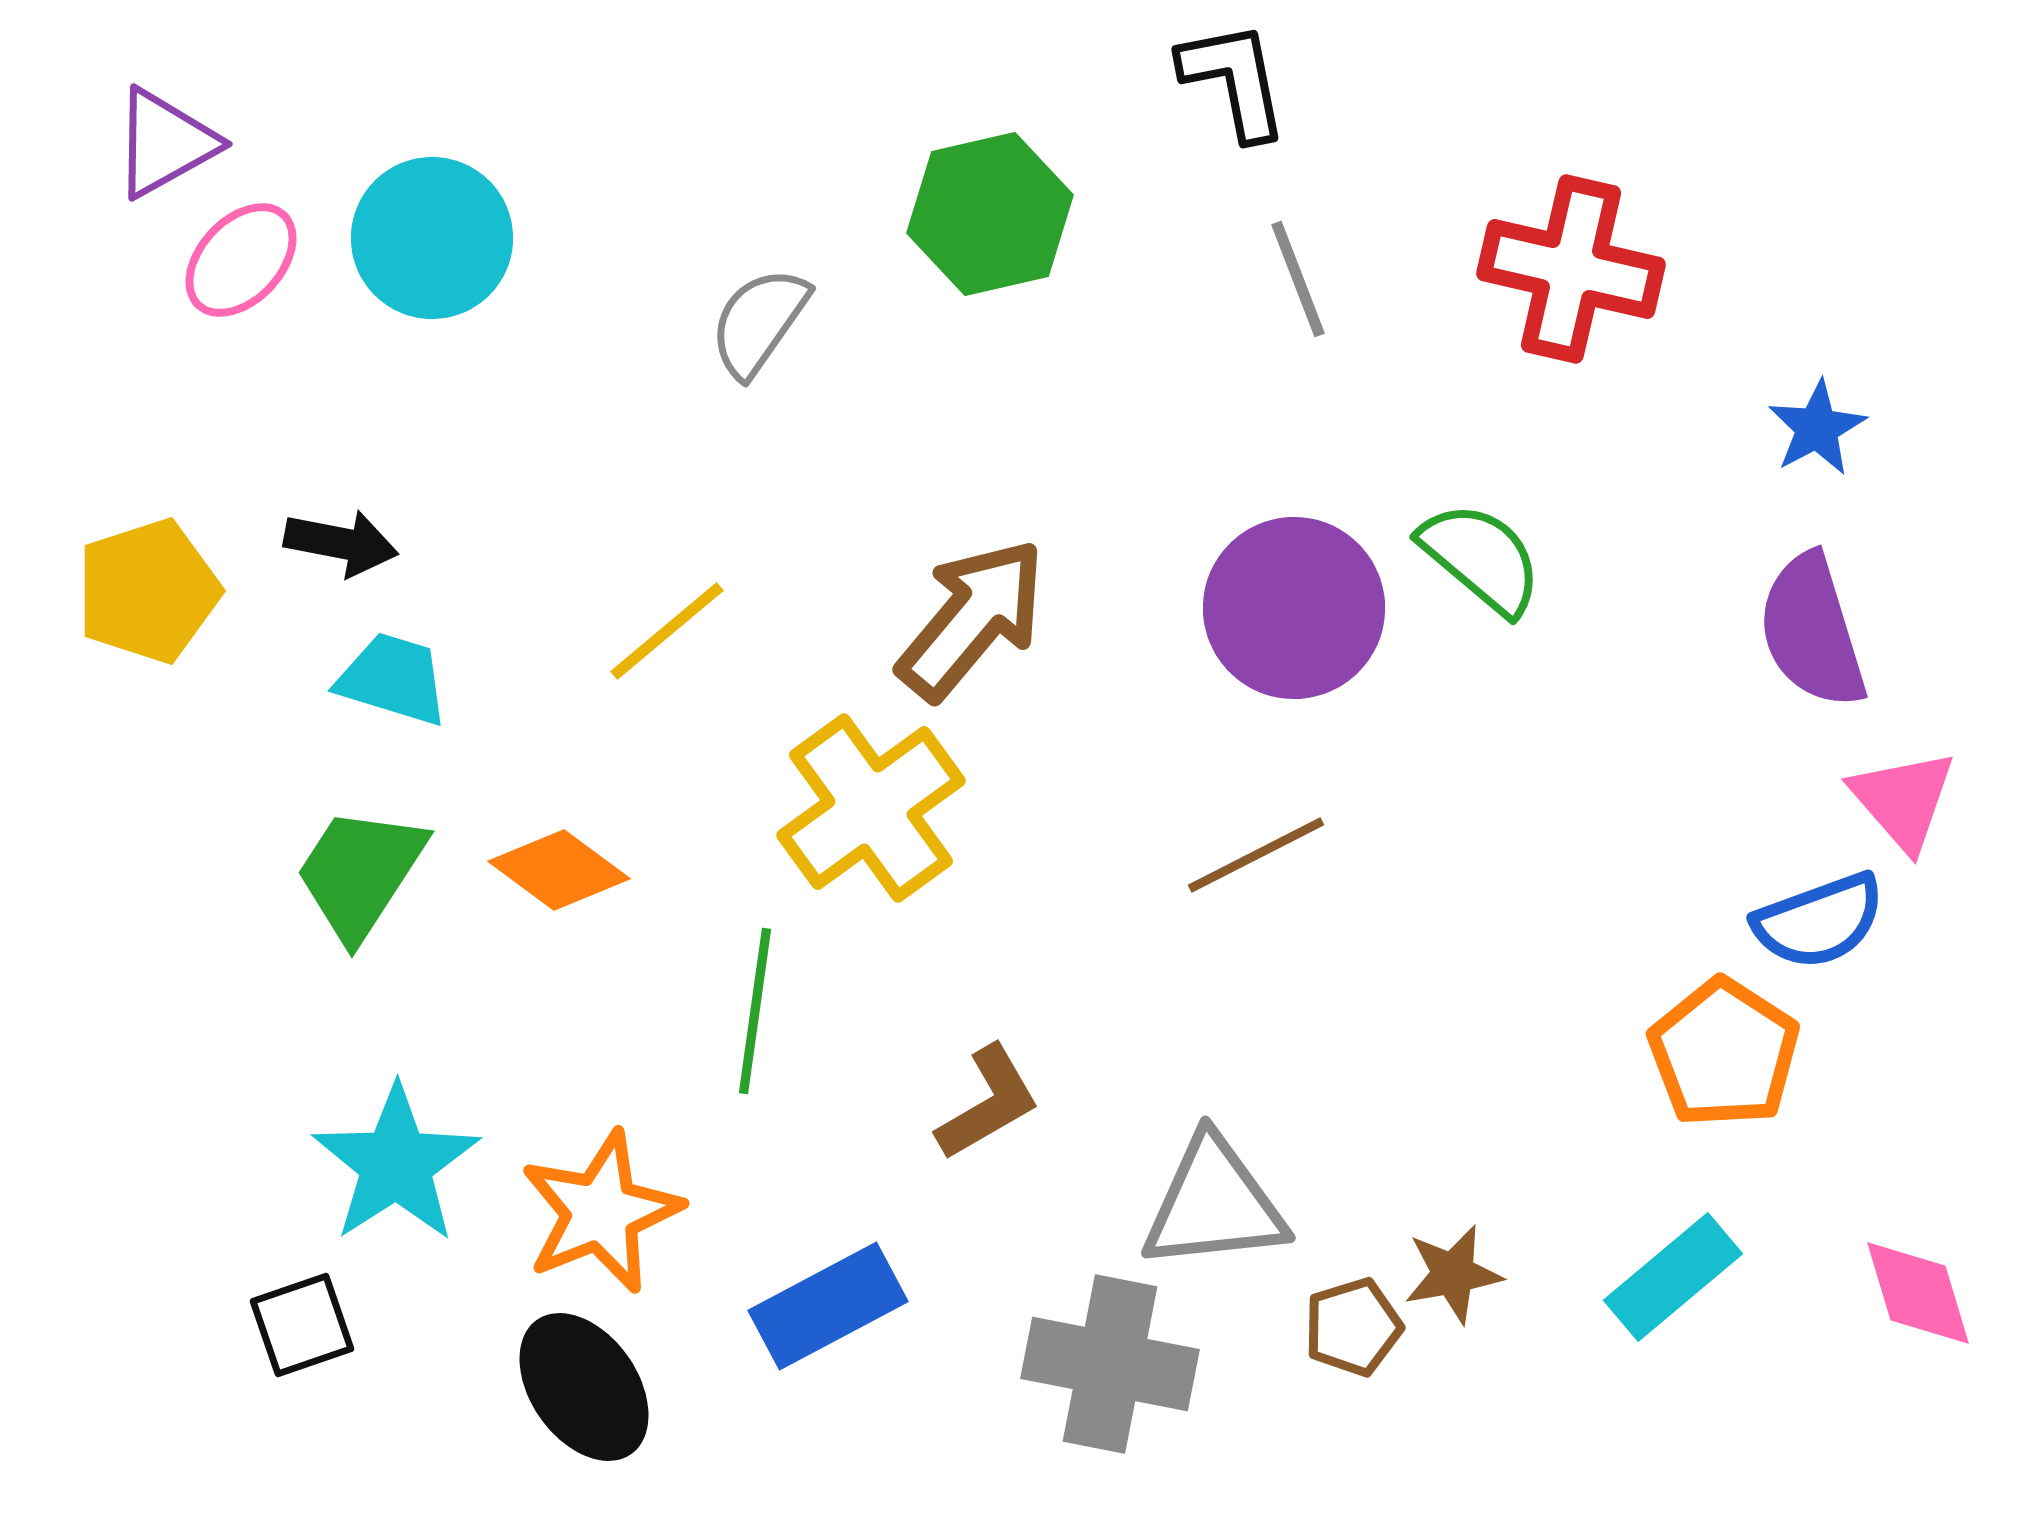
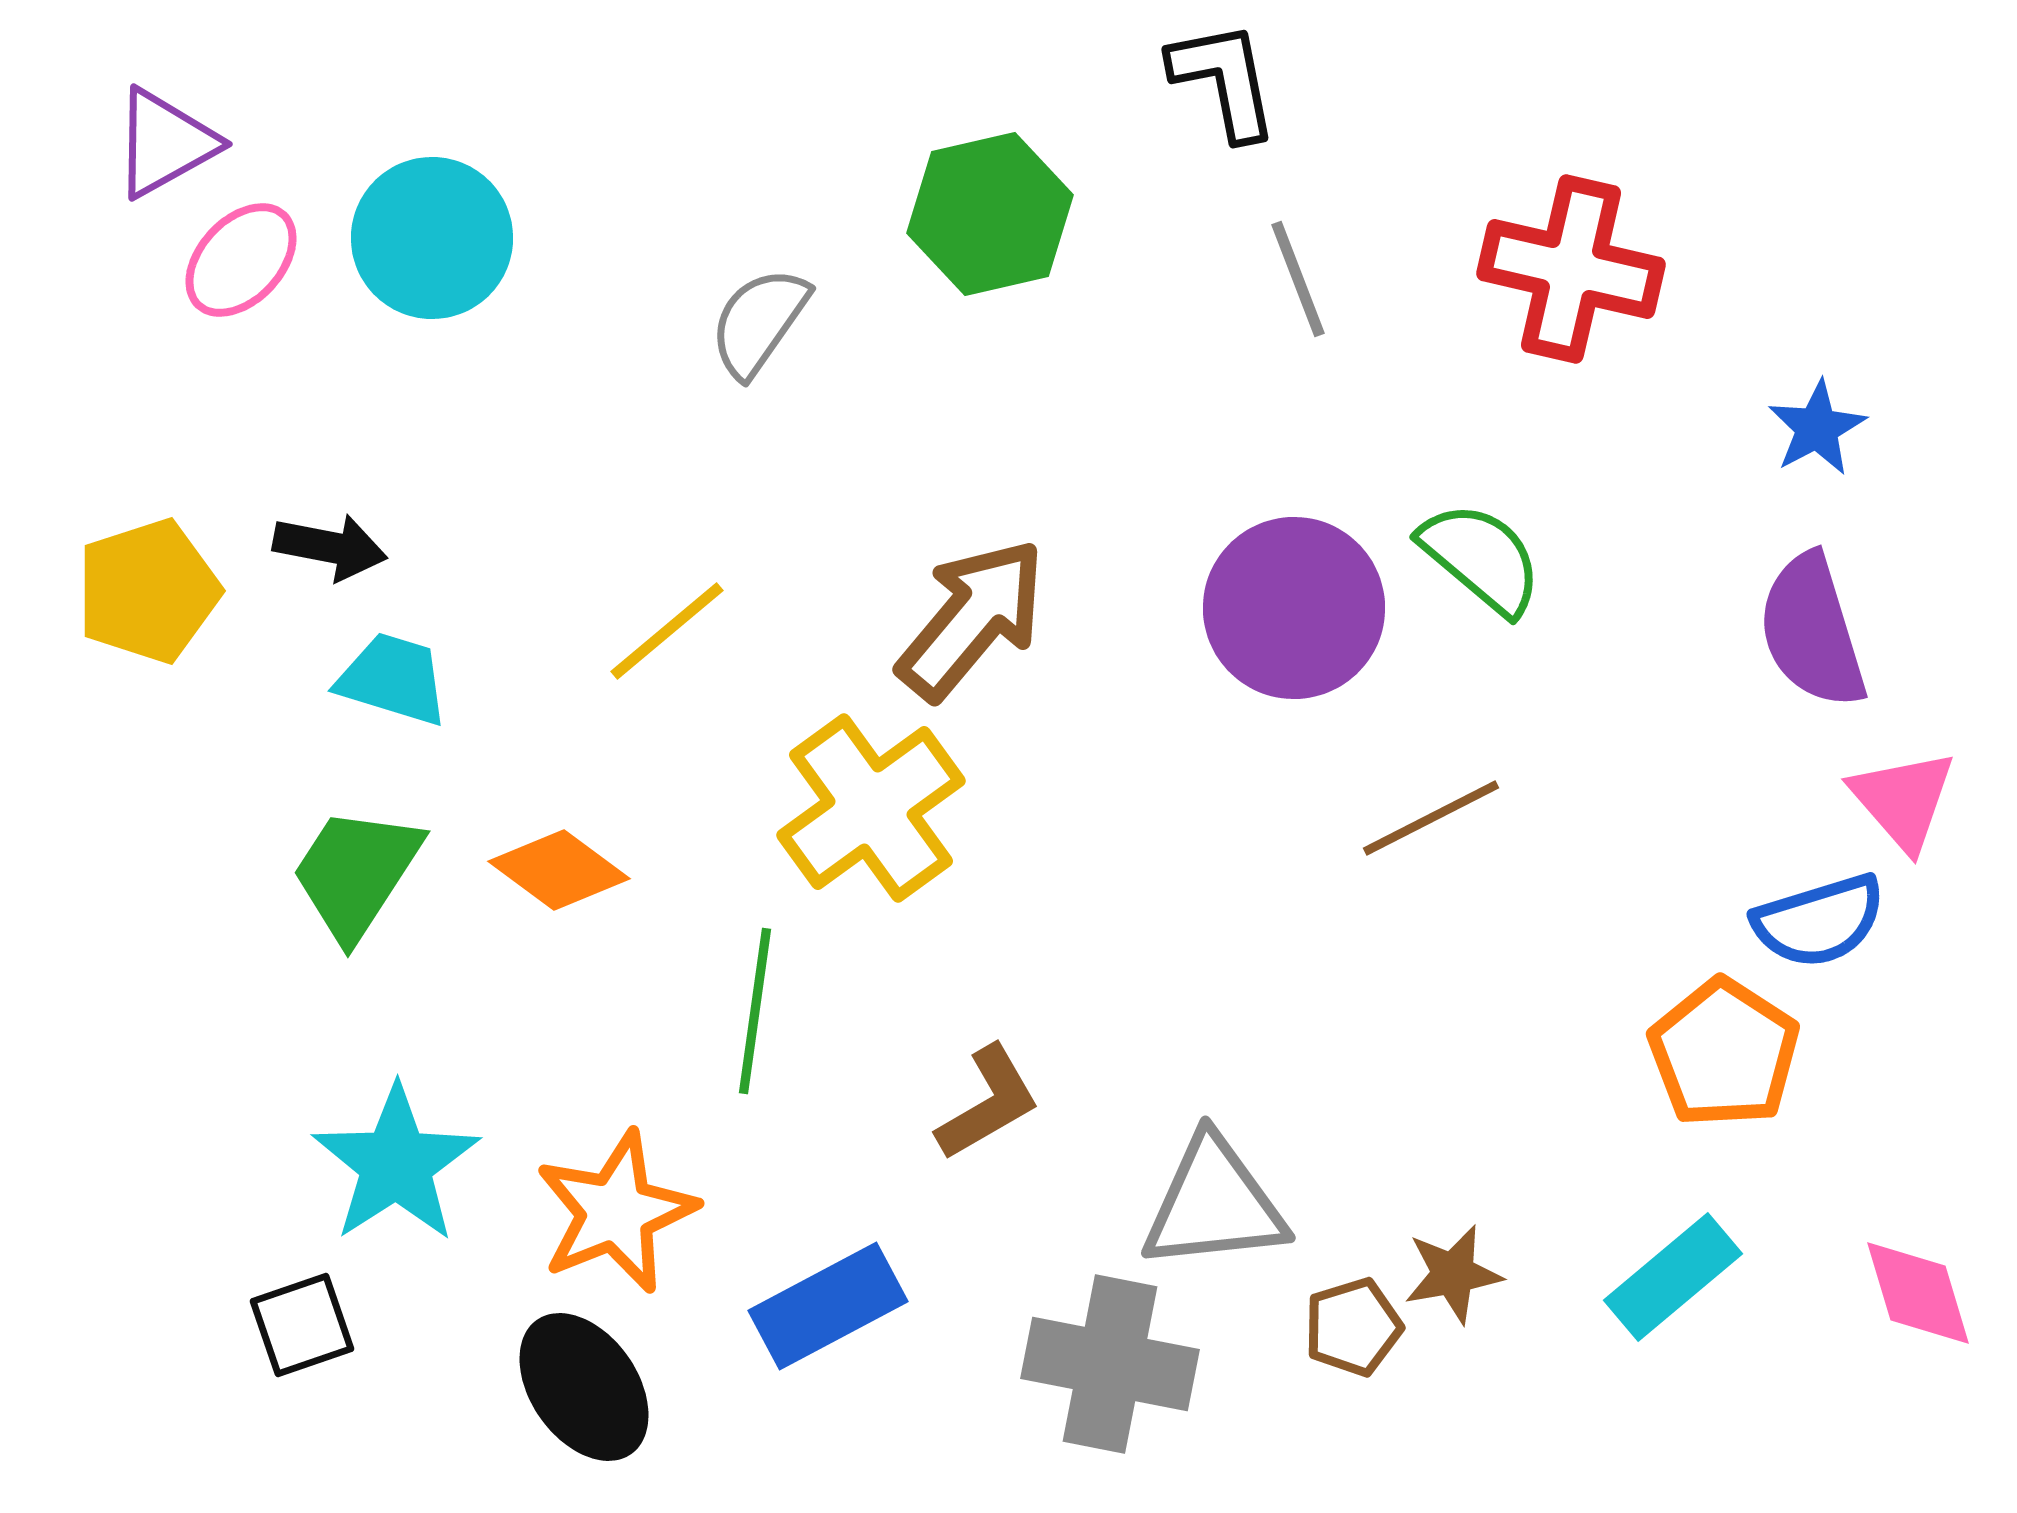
black L-shape: moved 10 px left
black arrow: moved 11 px left, 4 px down
brown line: moved 175 px right, 37 px up
green trapezoid: moved 4 px left
blue semicircle: rotated 3 degrees clockwise
orange star: moved 15 px right
